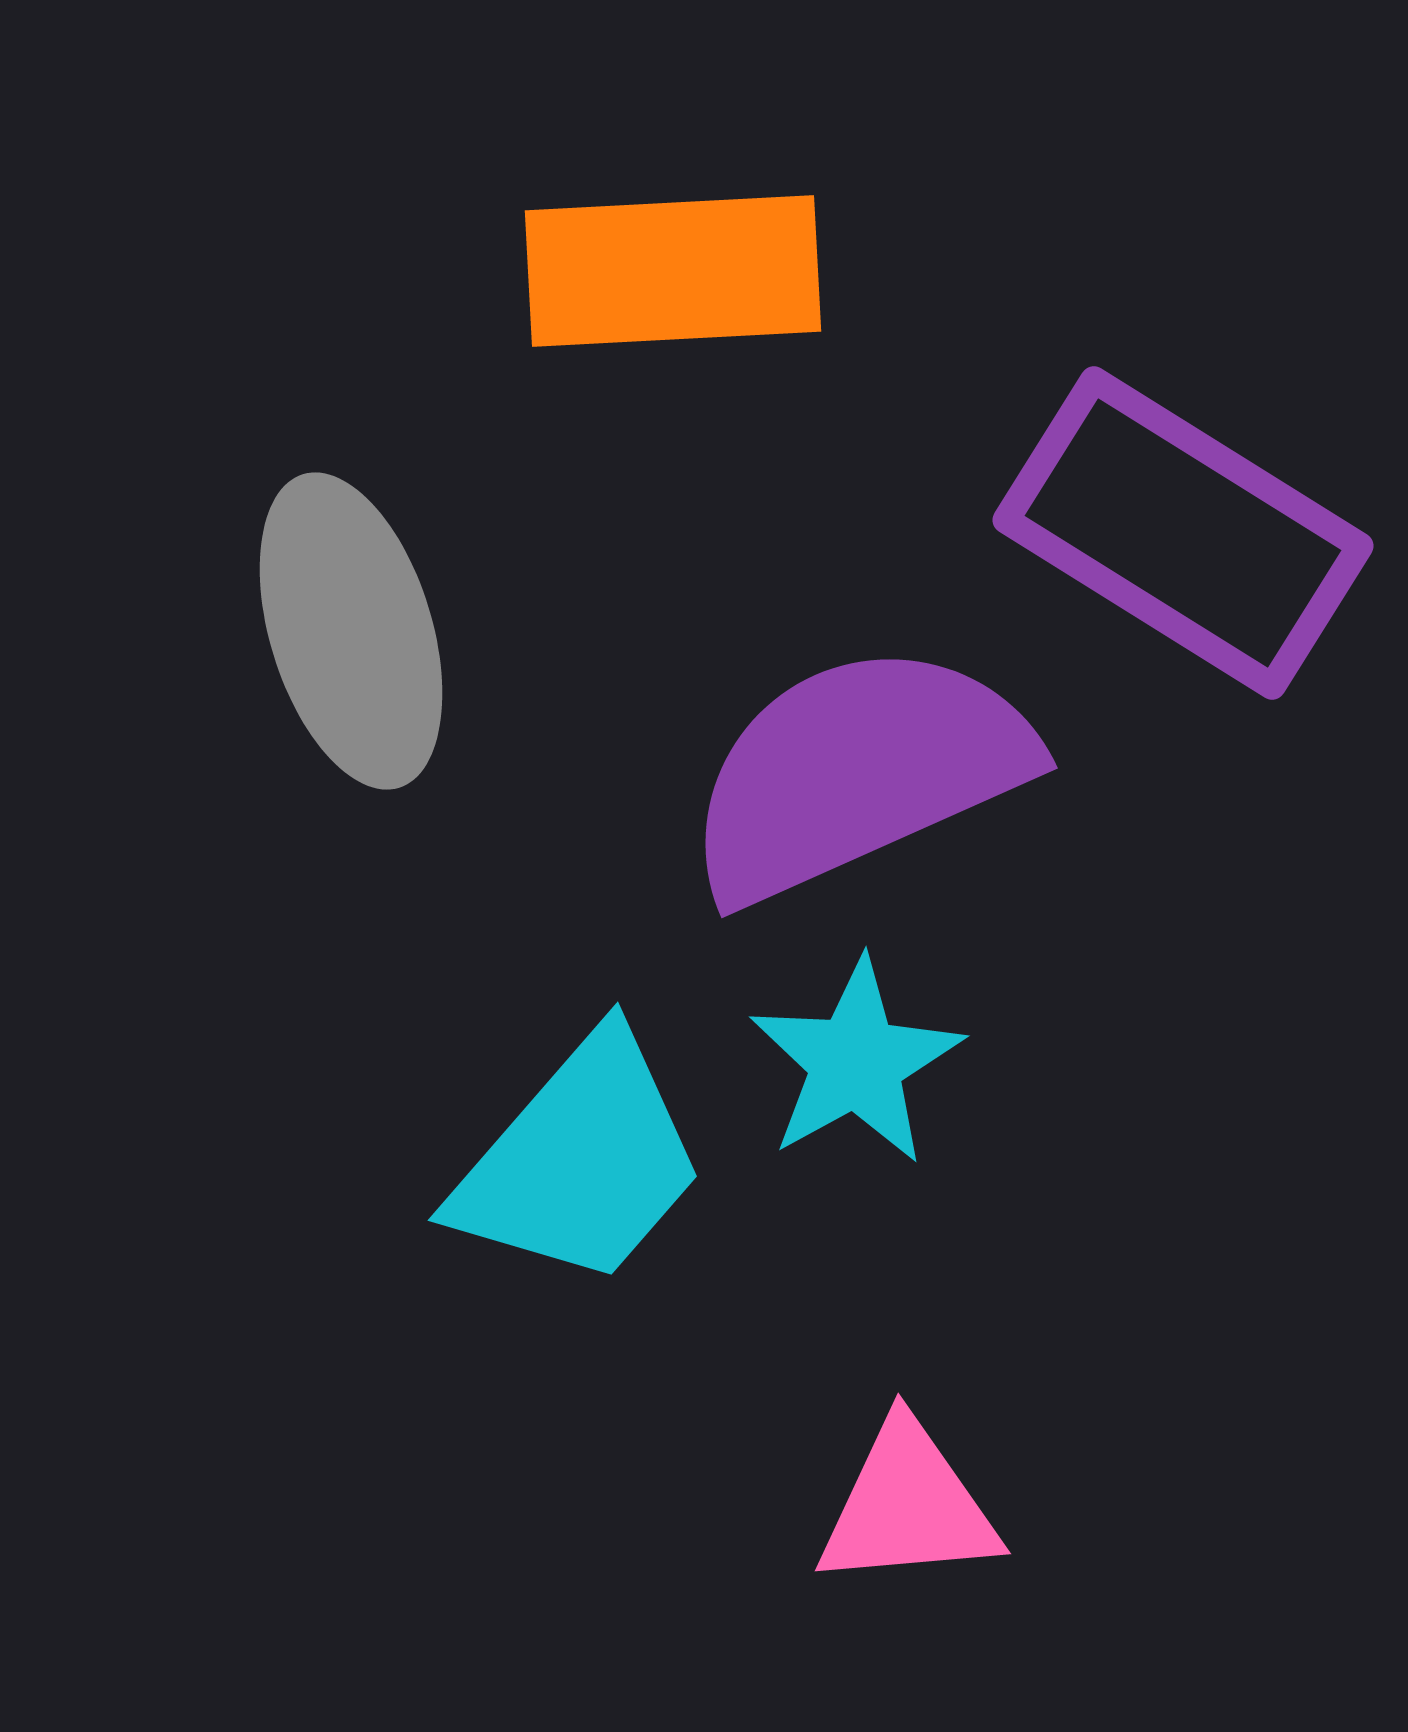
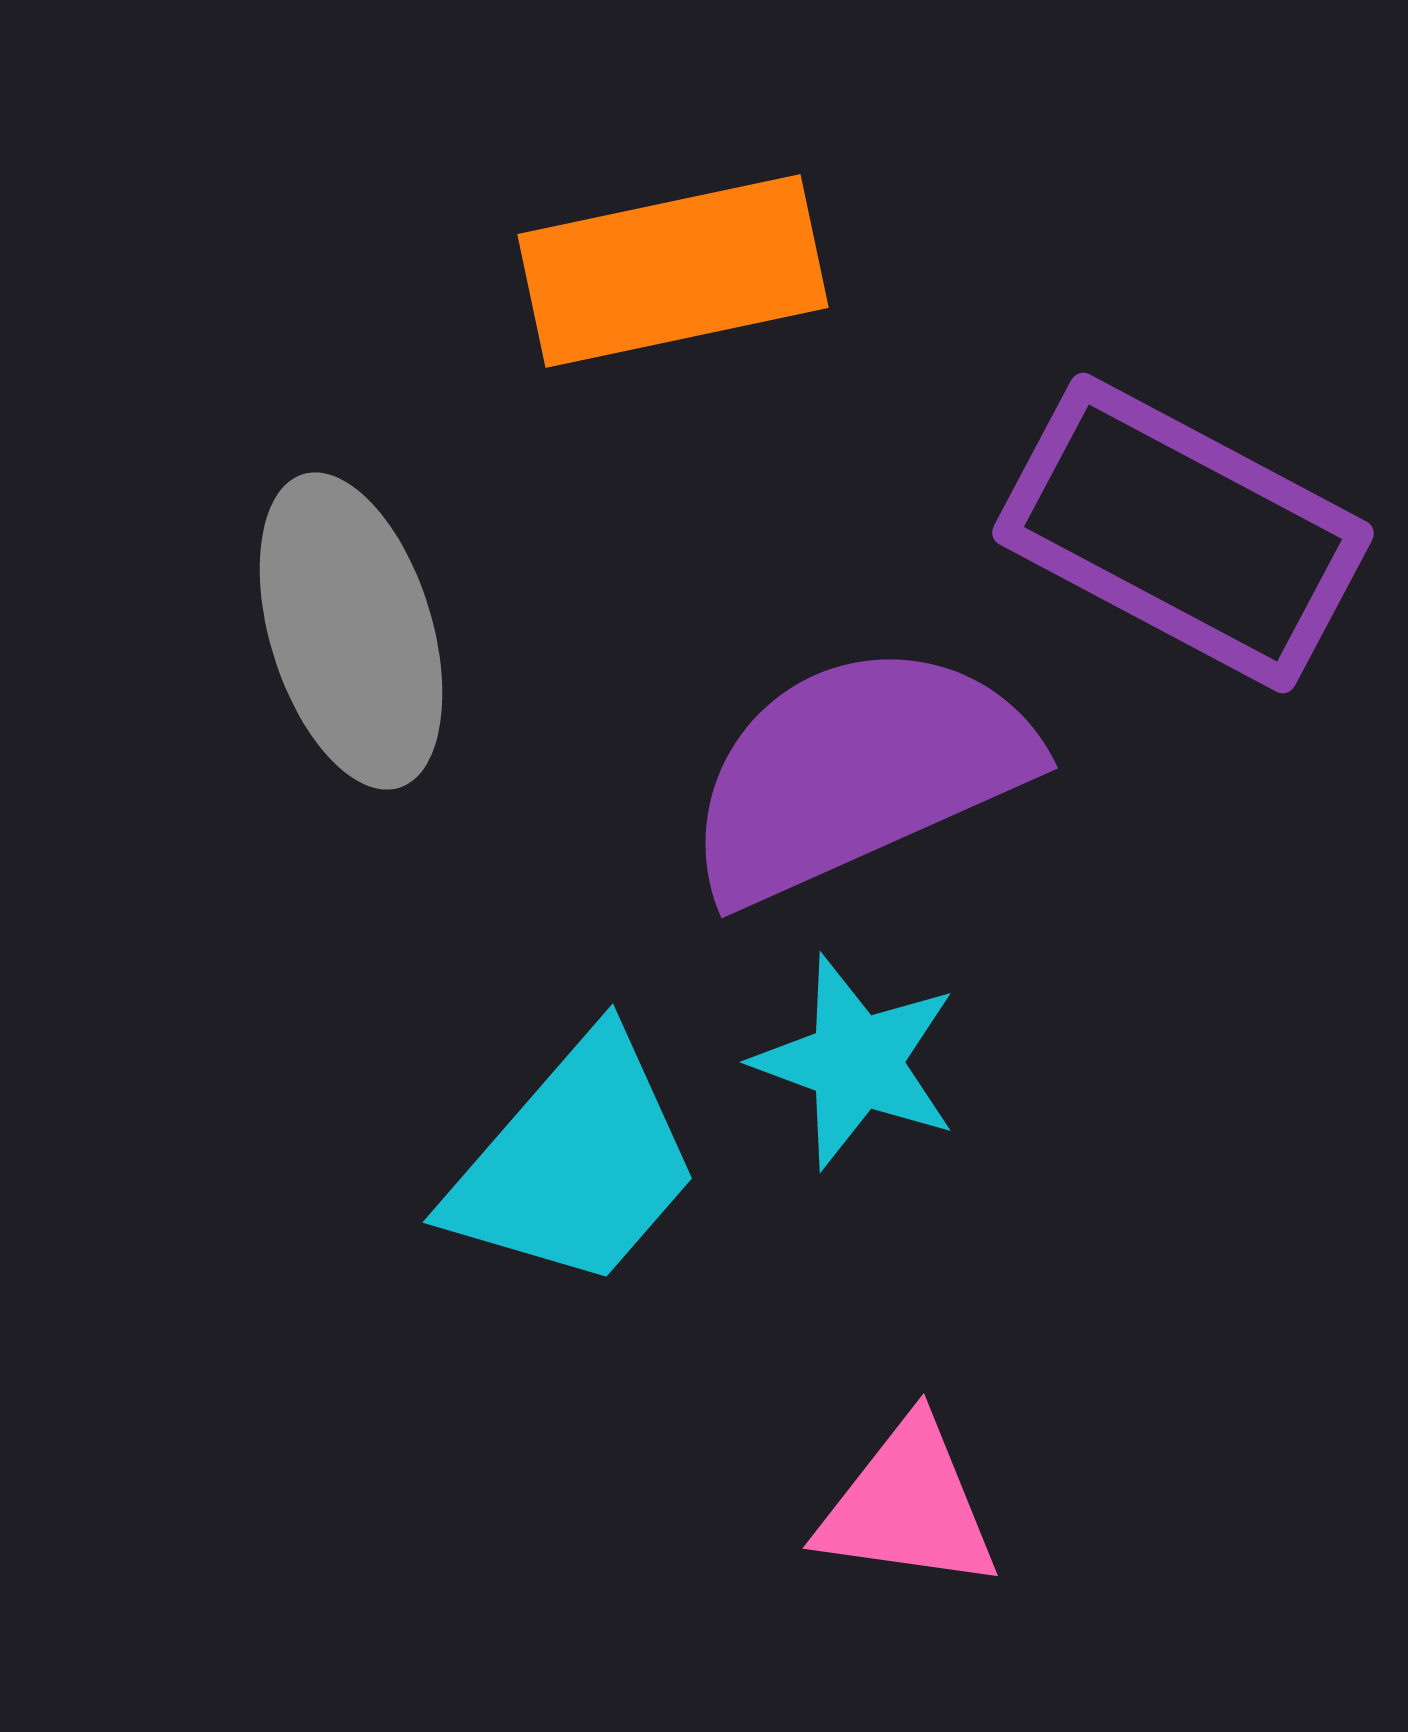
orange rectangle: rotated 9 degrees counterclockwise
purple rectangle: rotated 4 degrees counterclockwise
cyan star: rotated 23 degrees counterclockwise
cyan trapezoid: moved 5 px left, 2 px down
pink triangle: rotated 13 degrees clockwise
